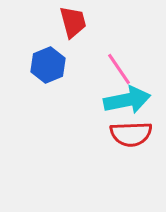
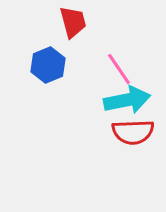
red semicircle: moved 2 px right, 2 px up
